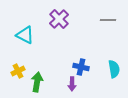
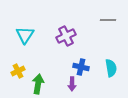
purple cross: moved 7 px right, 17 px down; rotated 18 degrees clockwise
cyan triangle: rotated 36 degrees clockwise
cyan semicircle: moved 3 px left, 1 px up
green arrow: moved 1 px right, 2 px down
